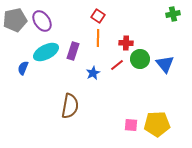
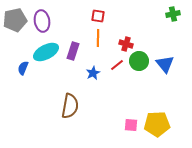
red square: rotated 24 degrees counterclockwise
purple ellipse: rotated 25 degrees clockwise
red cross: moved 1 px down; rotated 16 degrees clockwise
green circle: moved 1 px left, 2 px down
